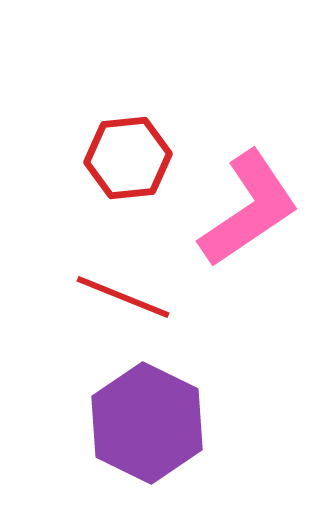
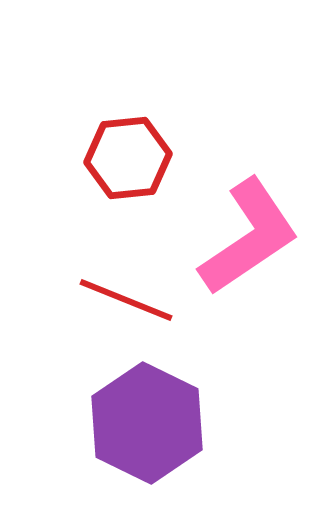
pink L-shape: moved 28 px down
red line: moved 3 px right, 3 px down
